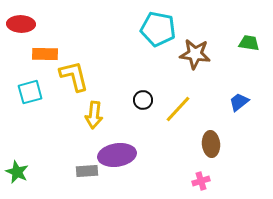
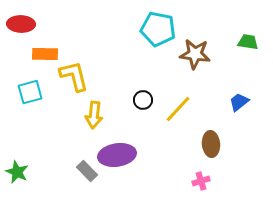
green trapezoid: moved 1 px left, 1 px up
gray rectangle: rotated 50 degrees clockwise
